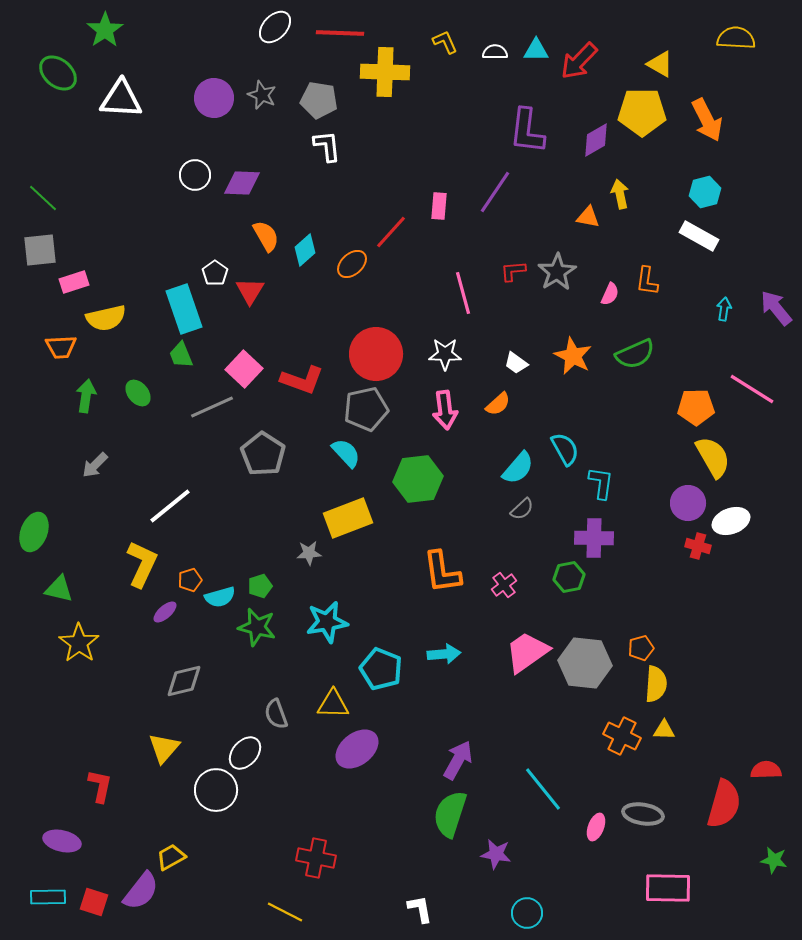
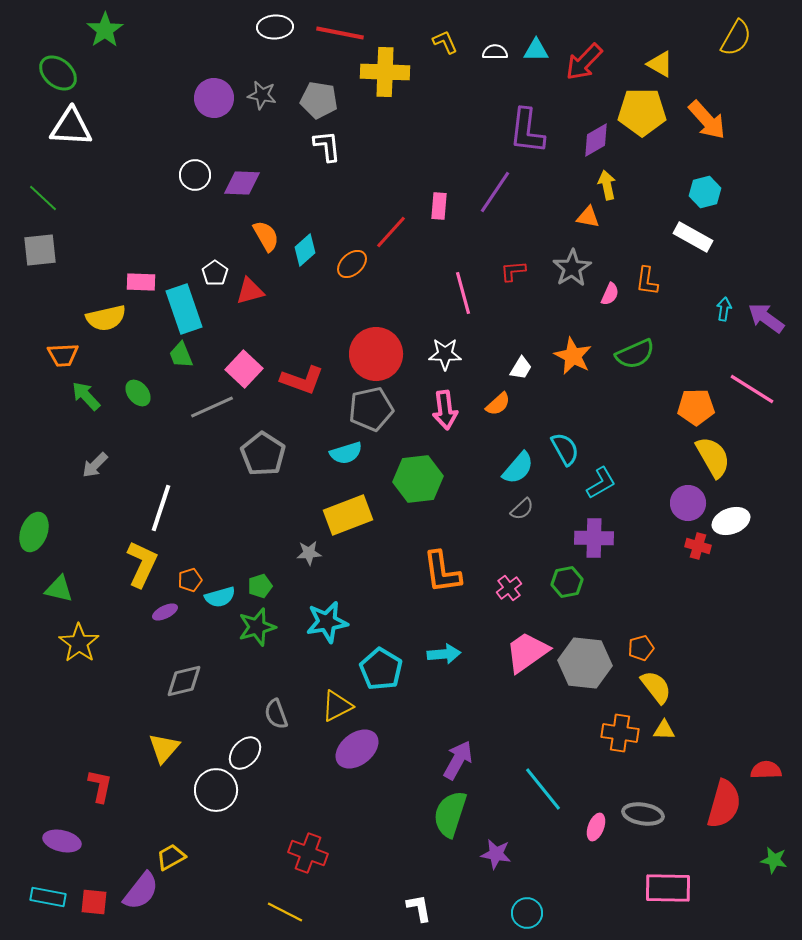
white ellipse at (275, 27): rotated 44 degrees clockwise
red line at (340, 33): rotated 9 degrees clockwise
yellow semicircle at (736, 38): rotated 117 degrees clockwise
red arrow at (579, 61): moved 5 px right, 1 px down
gray star at (262, 95): rotated 12 degrees counterclockwise
white triangle at (121, 99): moved 50 px left, 28 px down
orange arrow at (707, 120): rotated 15 degrees counterclockwise
yellow arrow at (620, 194): moved 13 px left, 9 px up
white rectangle at (699, 236): moved 6 px left, 1 px down
gray star at (557, 272): moved 15 px right, 4 px up
pink rectangle at (74, 282): moved 67 px right; rotated 20 degrees clockwise
red triangle at (250, 291): rotated 44 degrees clockwise
purple arrow at (776, 308): moved 10 px left, 10 px down; rotated 15 degrees counterclockwise
orange trapezoid at (61, 347): moved 2 px right, 8 px down
white trapezoid at (516, 363): moved 5 px right, 5 px down; rotated 95 degrees counterclockwise
green arrow at (86, 396): rotated 52 degrees counterclockwise
gray pentagon at (366, 409): moved 5 px right
cyan semicircle at (346, 453): rotated 116 degrees clockwise
cyan L-shape at (601, 483): rotated 52 degrees clockwise
white line at (170, 506): moved 9 px left, 2 px down; rotated 33 degrees counterclockwise
yellow rectangle at (348, 518): moved 3 px up
green hexagon at (569, 577): moved 2 px left, 5 px down
pink cross at (504, 585): moved 5 px right, 3 px down
purple ellipse at (165, 612): rotated 15 degrees clockwise
green star at (257, 627): rotated 30 degrees counterclockwise
cyan pentagon at (381, 669): rotated 9 degrees clockwise
yellow semicircle at (656, 684): moved 3 px down; rotated 42 degrees counterclockwise
yellow triangle at (333, 704): moved 4 px right, 2 px down; rotated 28 degrees counterclockwise
orange cross at (622, 736): moved 2 px left, 3 px up; rotated 18 degrees counterclockwise
red cross at (316, 858): moved 8 px left, 5 px up; rotated 9 degrees clockwise
cyan rectangle at (48, 897): rotated 12 degrees clockwise
red square at (94, 902): rotated 12 degrees counterclockwise
white L-shape at (420, 909): moved 1 px left, 1 px up
